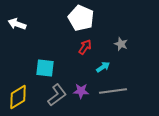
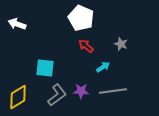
red arrow: moved 1 px right, 1 px up; rotated 84 degrees counterclockwise
